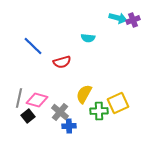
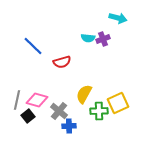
purple cross: moved 30 px left, 19 px down
gray line: moved 2 px left, 2 px down
gray cross: moved 1 px left, 1 px up
